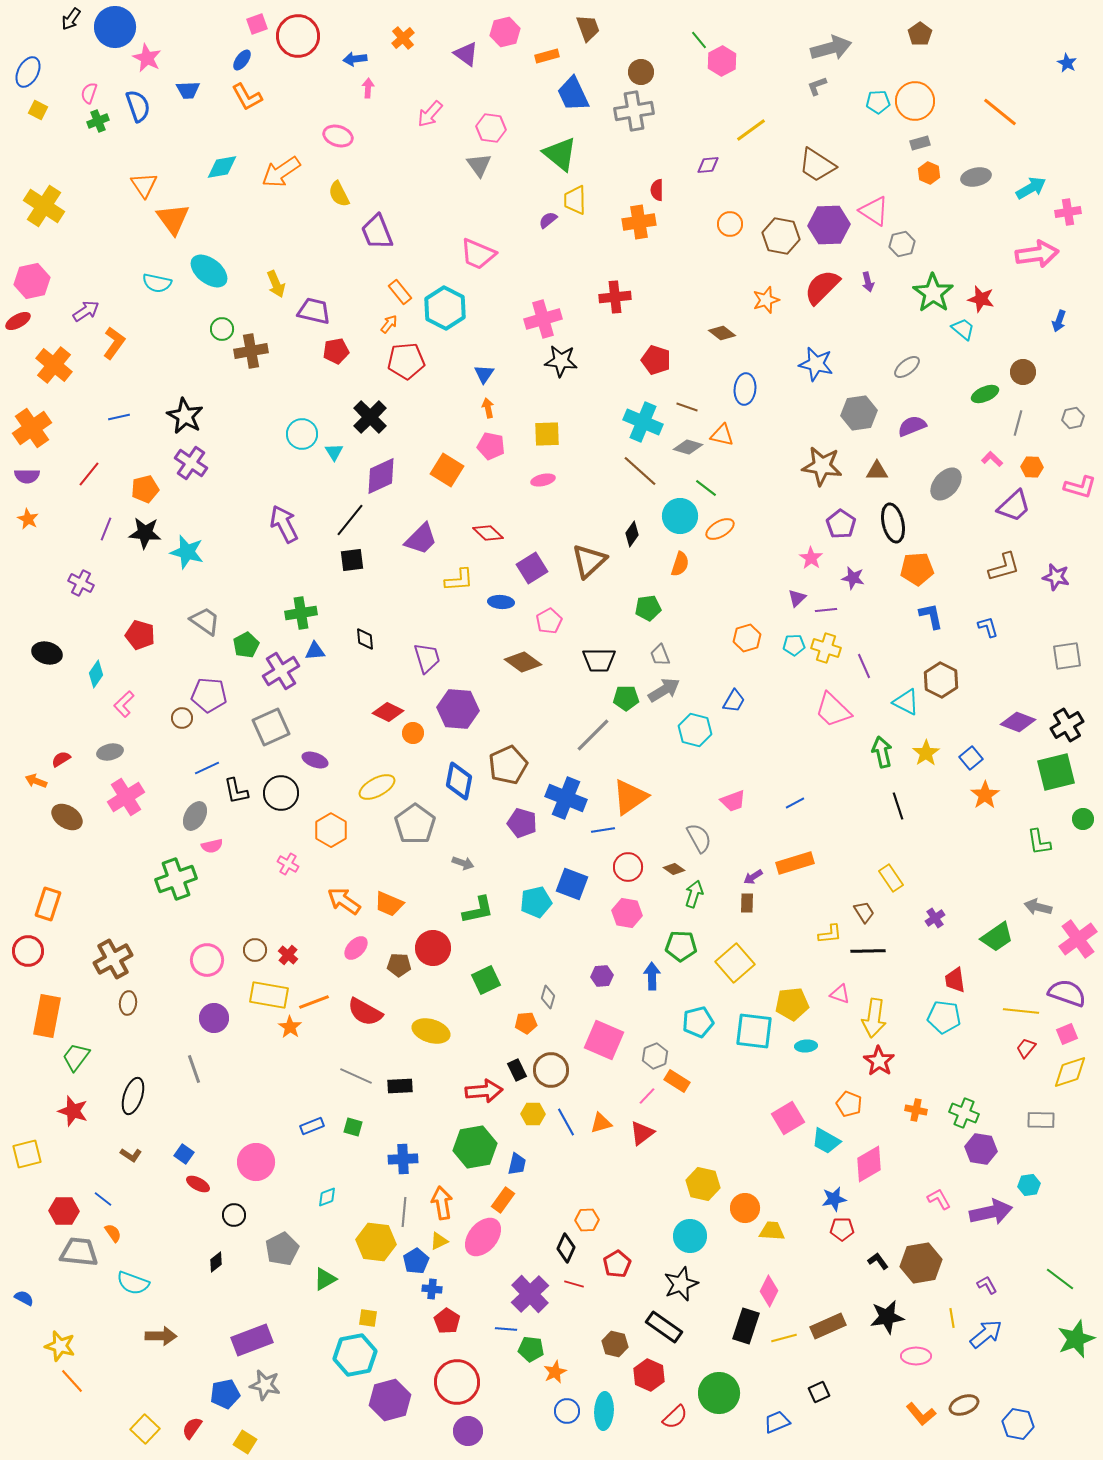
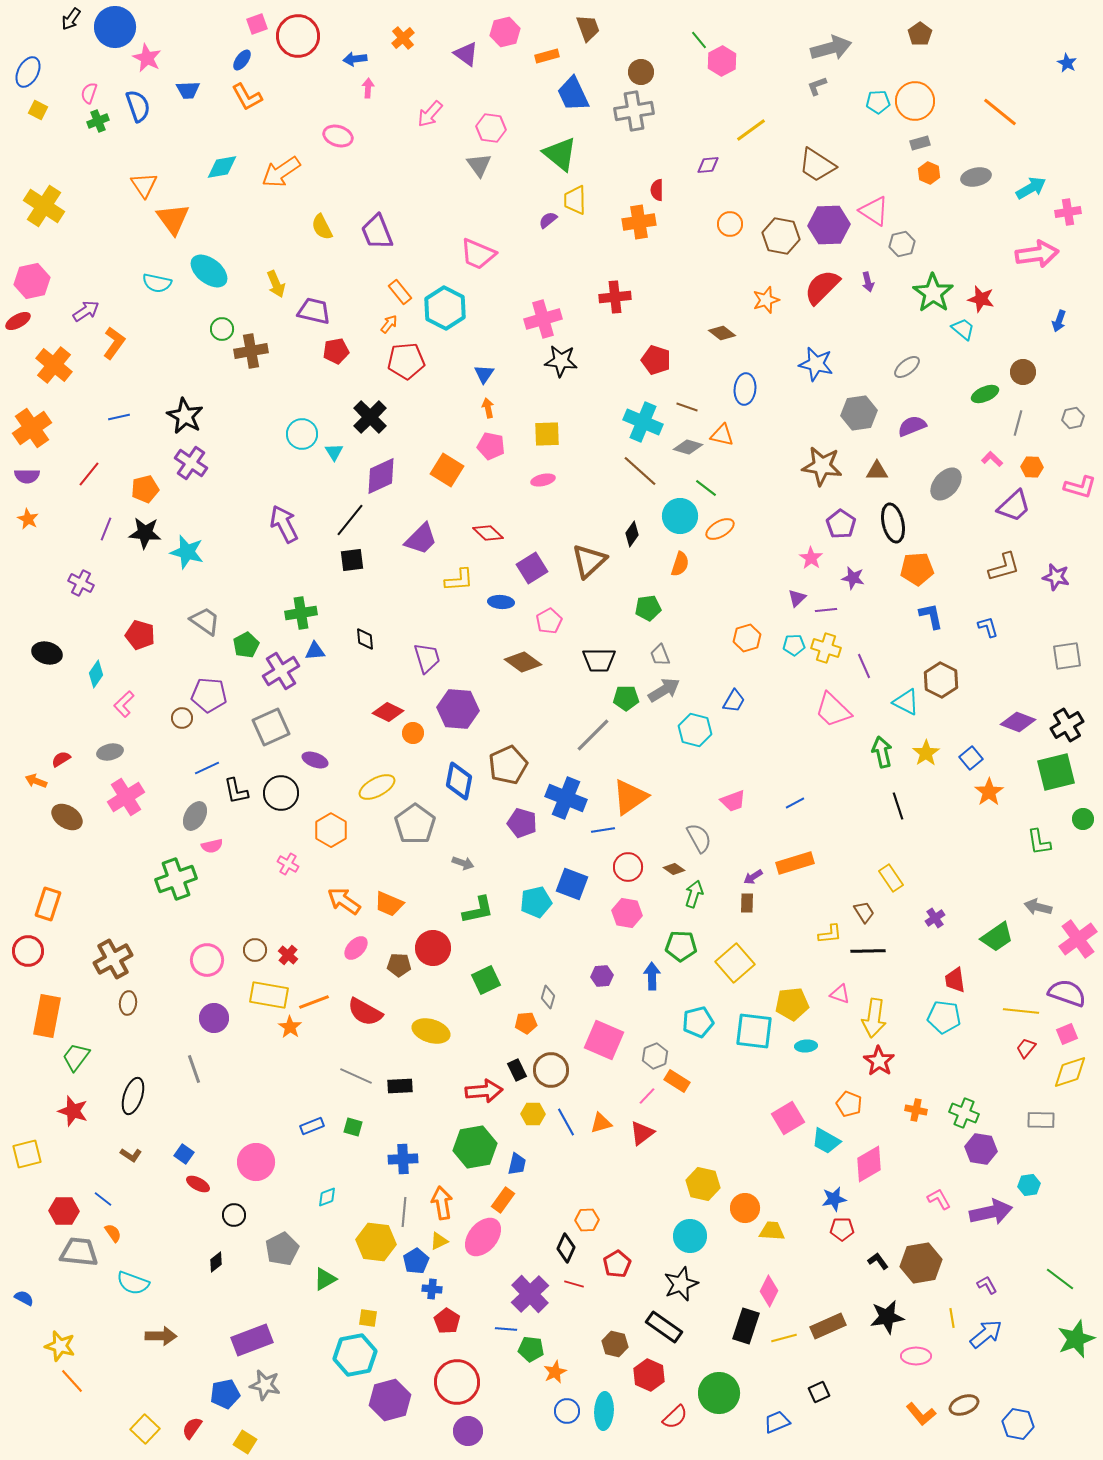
yellow semicircle at (339, 194): moved 17 px left, 33 px down
orange star at (985, 795): moved 4 px right, 3 px up
